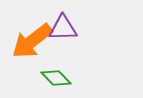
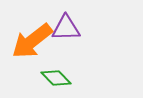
purple triangle: moved 3 px right
